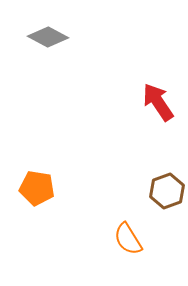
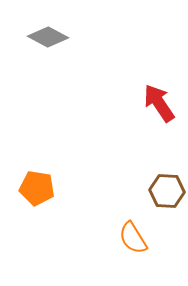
red arrow: moved 1 px right, 1 px down
brown hexagon: rotated 24 degrees clockwise
orange semicircle: moved 5 px right, 1 px up
